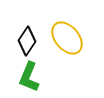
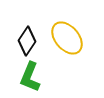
green L-shape: moved 1 px right
